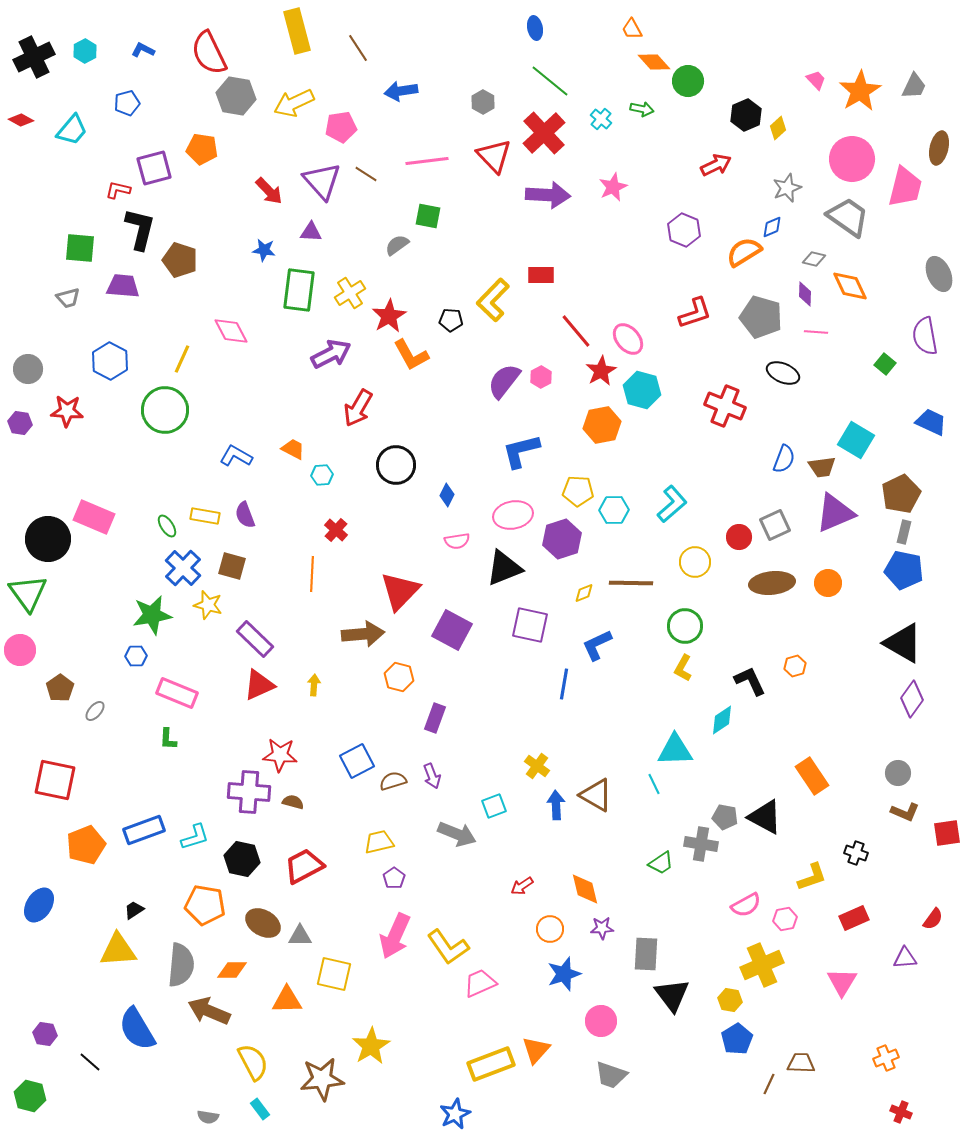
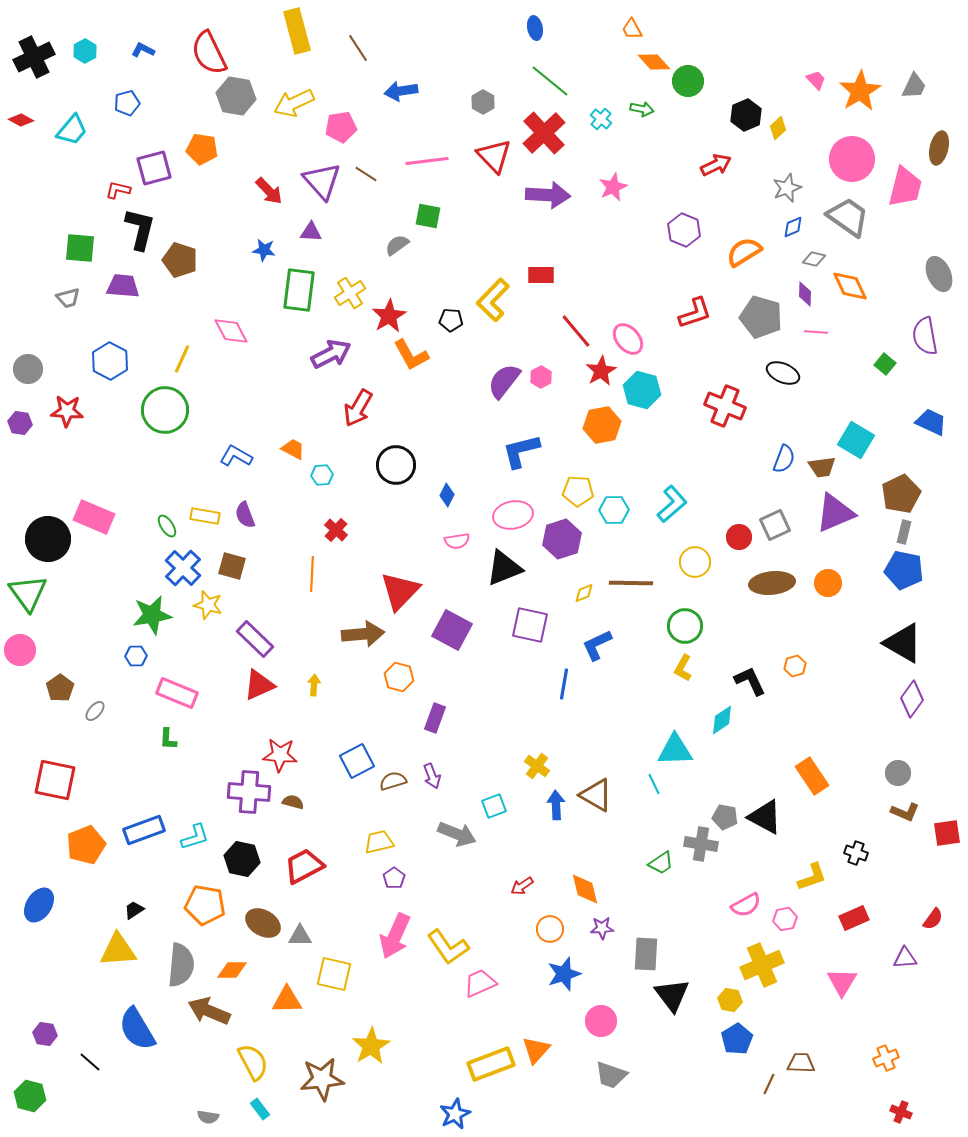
blue diamond at (772, 227): moved 21 px right
